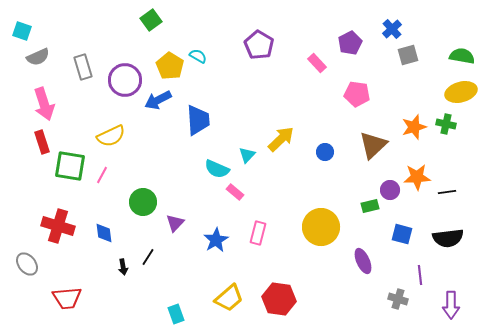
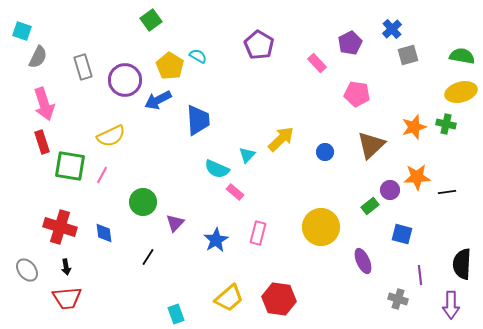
gray semicircle at (38, 57): rotated 40 degrees counterclockwise
brown triangle at (373, 145): moved 2 px left
green rectangle at (370, 206): rotated 24 degrees counterclockwise
red cross at (58, 226): moved 2 px right, 1 px down
black semicircle at (448, 238): moved 14 px right, 26 px down; rotated 100 degrees clockwise
gray ellipse at (27, 264): moved 6 px down
black arrow at (123, 267): moved 57 px left
